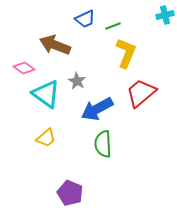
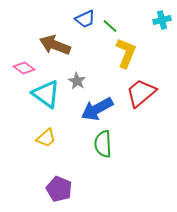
cyan cross: moved 3 px left, 5 px down
green line: moved 3 px left; rotated 63 degrees clockwise
purple pentagon: moved 11 px left, 4 px up
